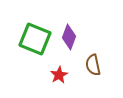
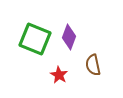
red star: rotated 12 degrees counterclockwise
